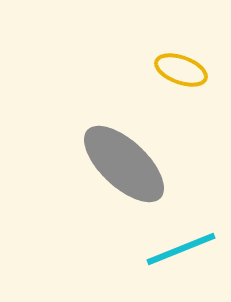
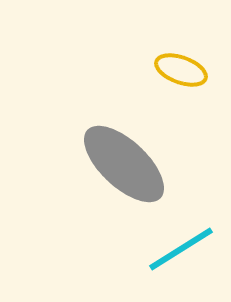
cyan line: rotated 10 degrees counterclockwise
